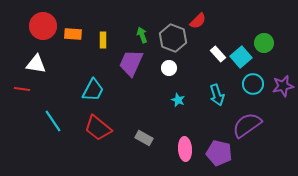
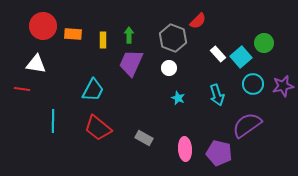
green arrow: moved 13 px left; rotated 21 degrees clockwise
cyan star: moved 2 px up
cyan line: rotated 35 degrees clockwise
